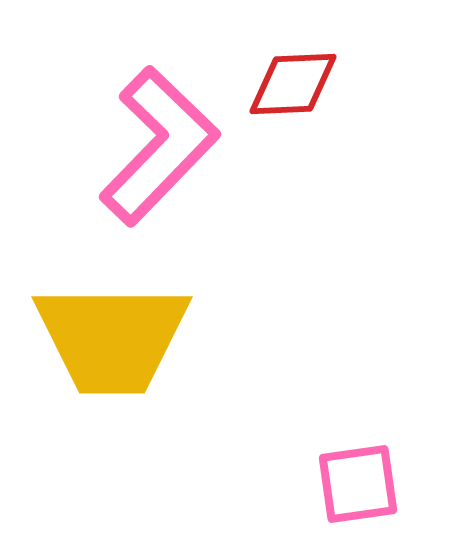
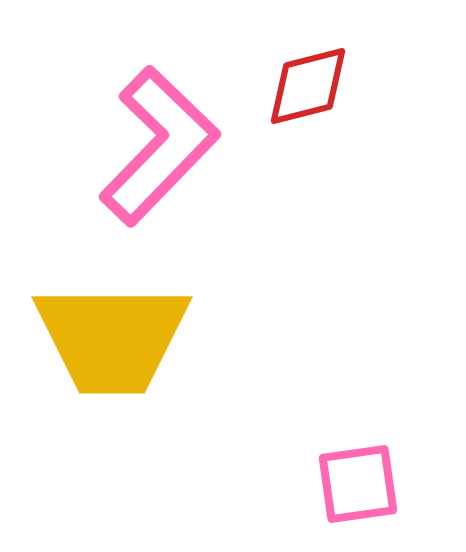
red diamond: moved 15 px right, 2 px down; rotated 12 degrees counterclockwise
